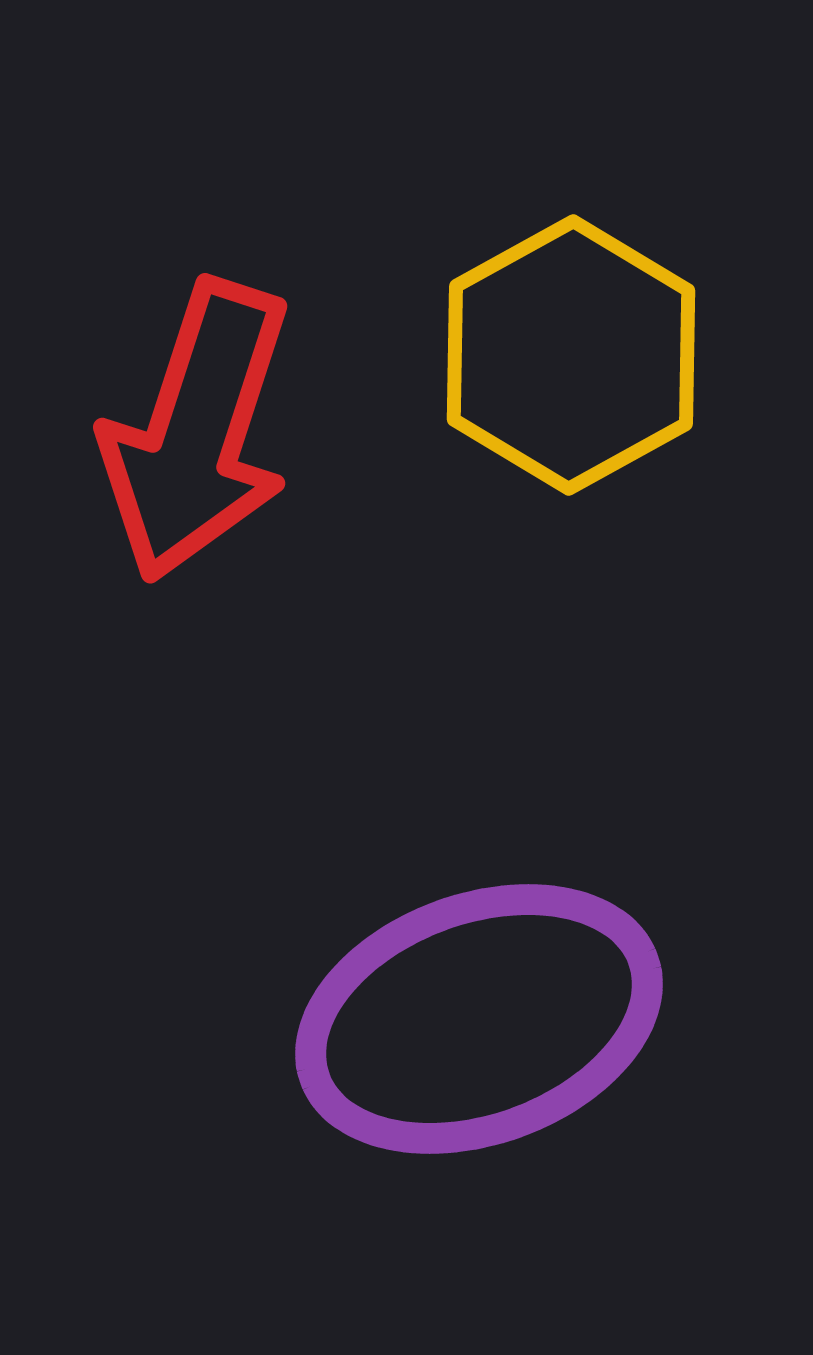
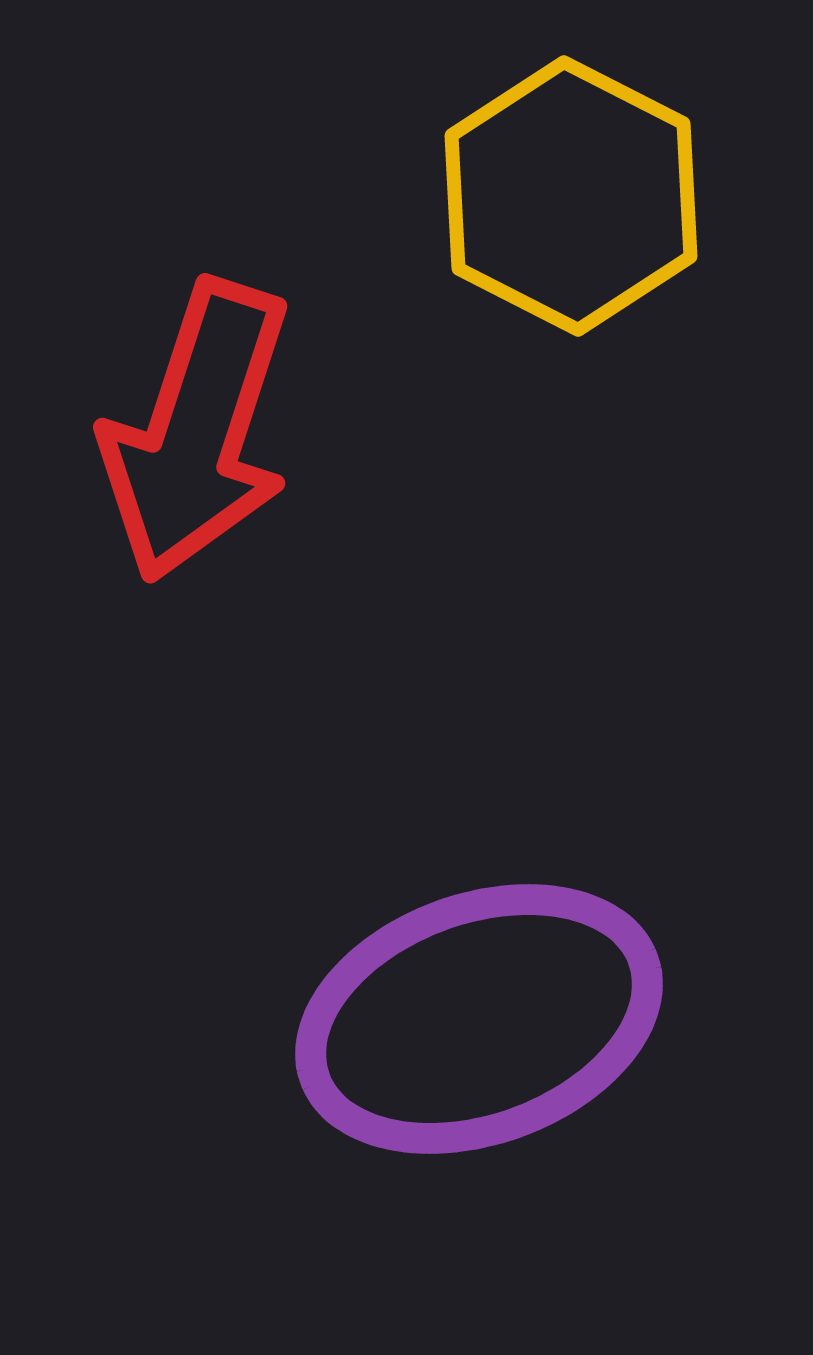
yellow hexagon: moved 159 px up; rotated 4 degrees counterclockwise
